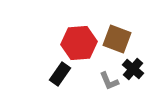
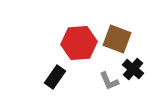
black rectangle: moved 5 px left, 3 px down
